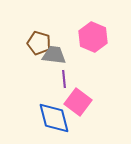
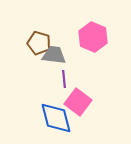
blue diamond: moved 2 px right
